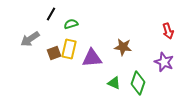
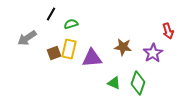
gray arrow: moved 3 px left, 1 px up
purple star: moved 11 px left, 9 px up; rotated 18 degrees clockwise
